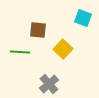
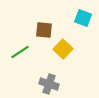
brown square: moved 6 px right
green line: rotated 36 degrees counterclockwise
gray cross: rotated 30 degrees counterclockwise
